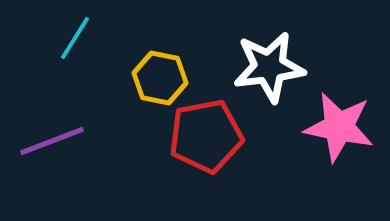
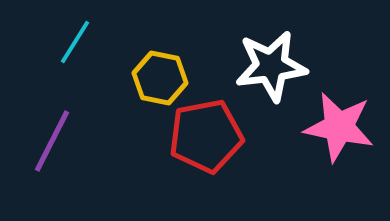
cyan line: moved 4 px down
white star: moved 2 px right, 1 px up
purple line: rotated 42 degrees counterclockwise
